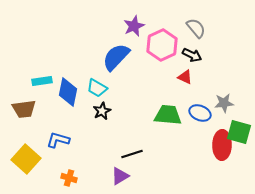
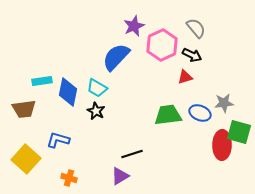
red triangle: rotated 42 degrees counterclockwise
black star: moved 6 px left; rotated 18 degrees counterclockwise
green trapezoid: rotated 12 degrees counterclockwise
